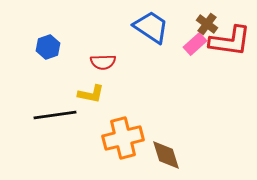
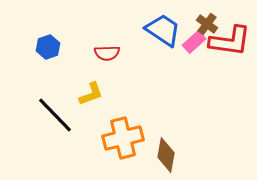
blue trapezoid: moved 12 px right, 3 px down
pink rectangle: moved 1 px left, 2 px up
red semicircle: moved 4 px right, 9 px up
yellow L-shape: rotated 32 degrees counterclockwise
black line: rotated 54 degrees clockwise
brown diamond: rotated 28 degrees clockwise
